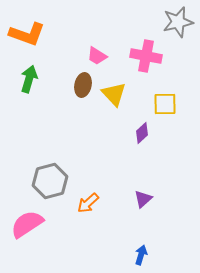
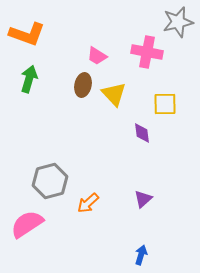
pink cross: moved 1 px right, 4 px up
purple diamond: rotated 55 degrees counterclockwise
